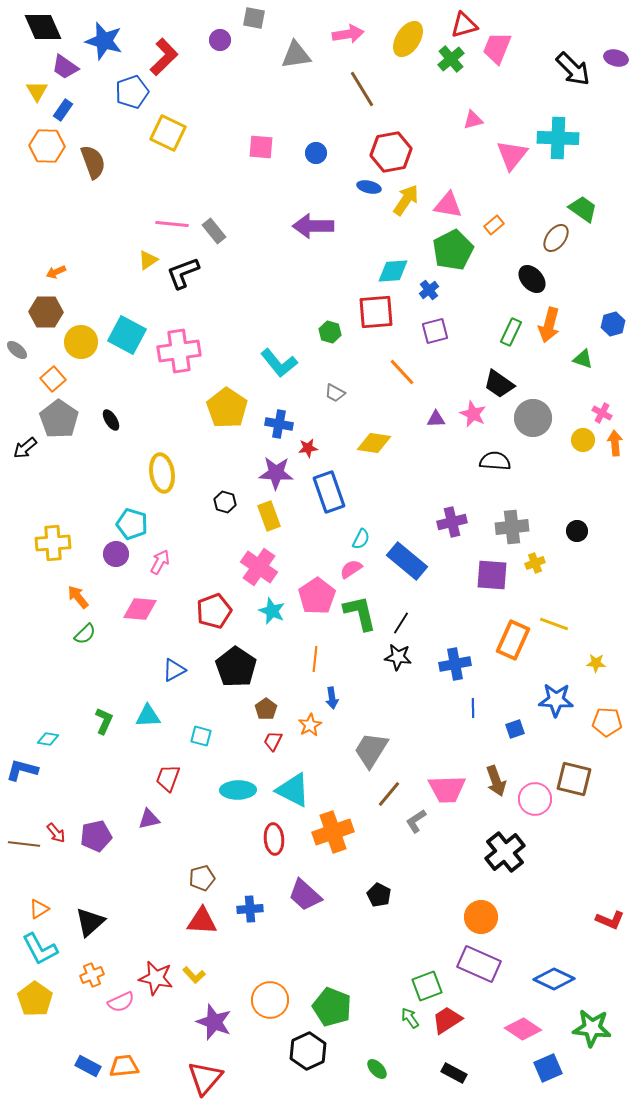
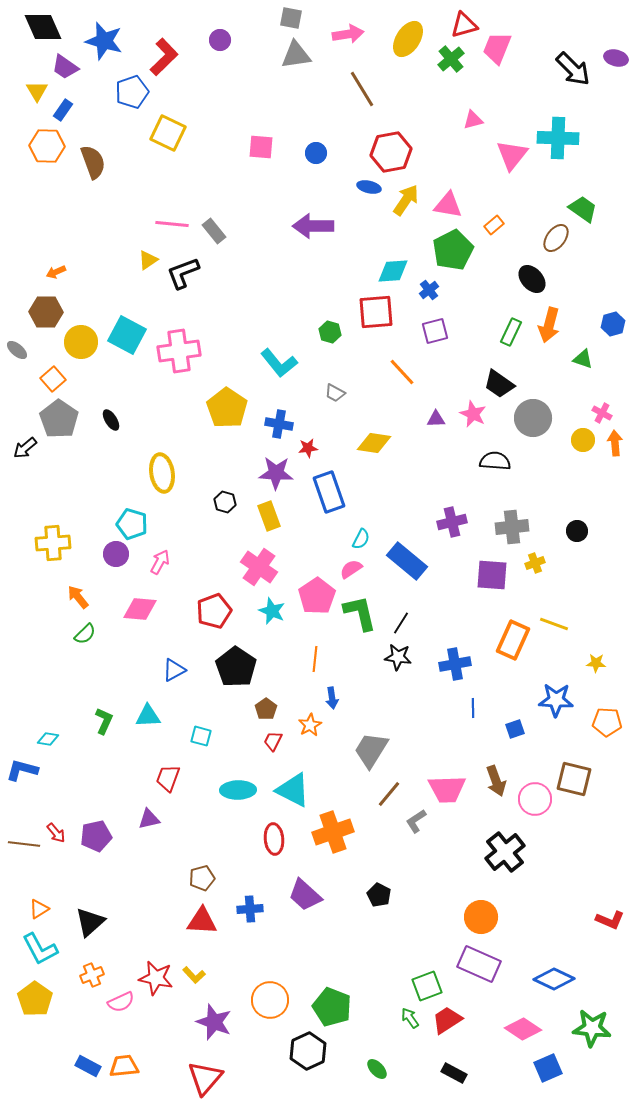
gray square at (254, 18): moved 37 px right
